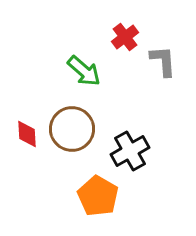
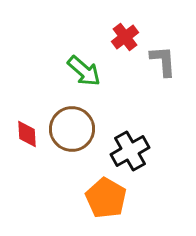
orange pentagon: moved 8 px right, 2 px down
